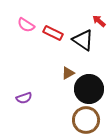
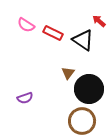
brown triangle: rotated 24 degrees counterclockwise
purple semicircle: moved 1 px right
brown circle: moved 4 px left, 1 px down
